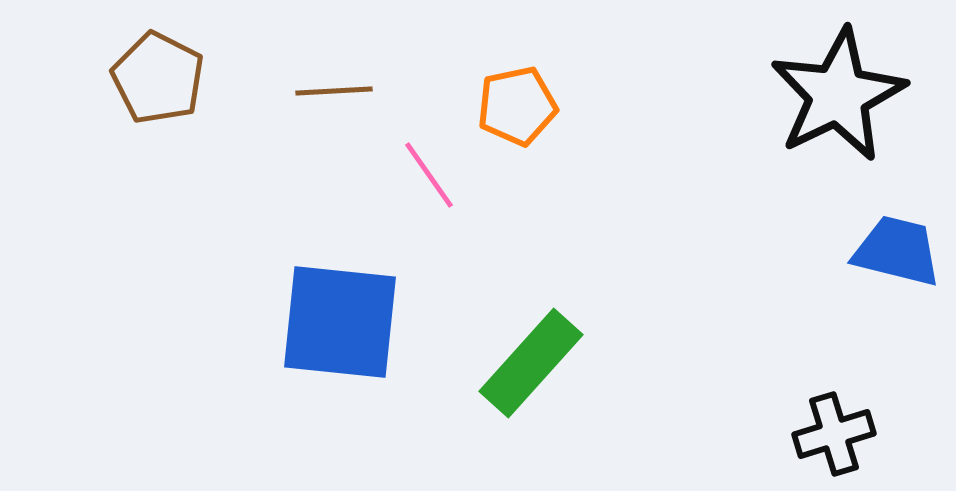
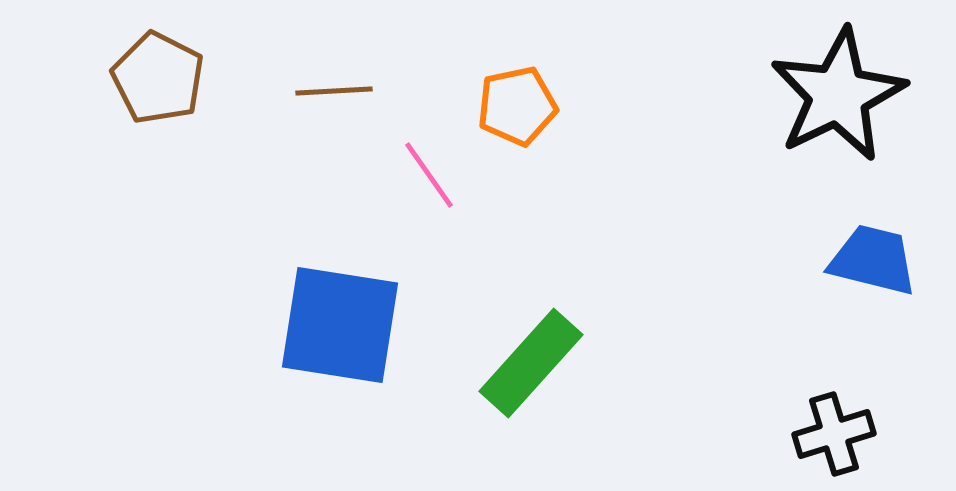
blue trapezoid: moved 24 px left, 9 px down
blue square: moved 3 px down; rotated 3 degrees clockwise
